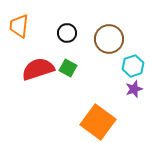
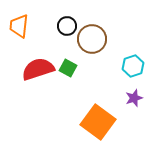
black circle: moved 7 px up
brown circle: moved 17 px left
purple star: moved 9 px down
